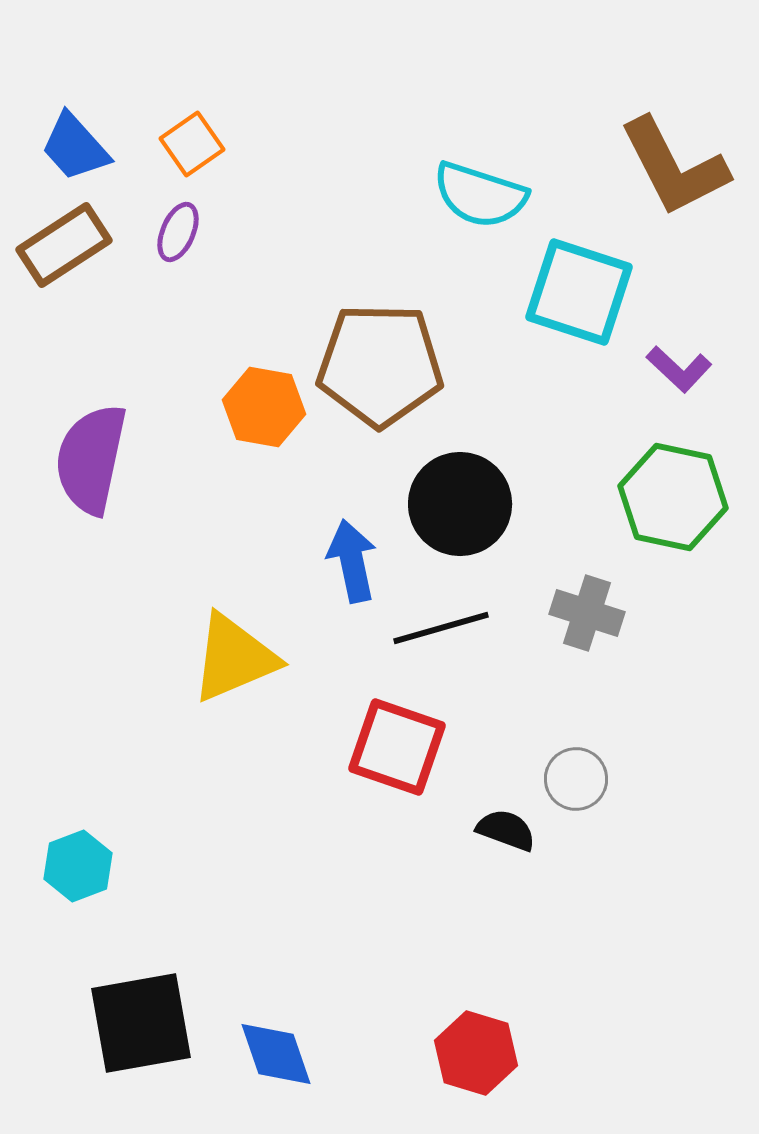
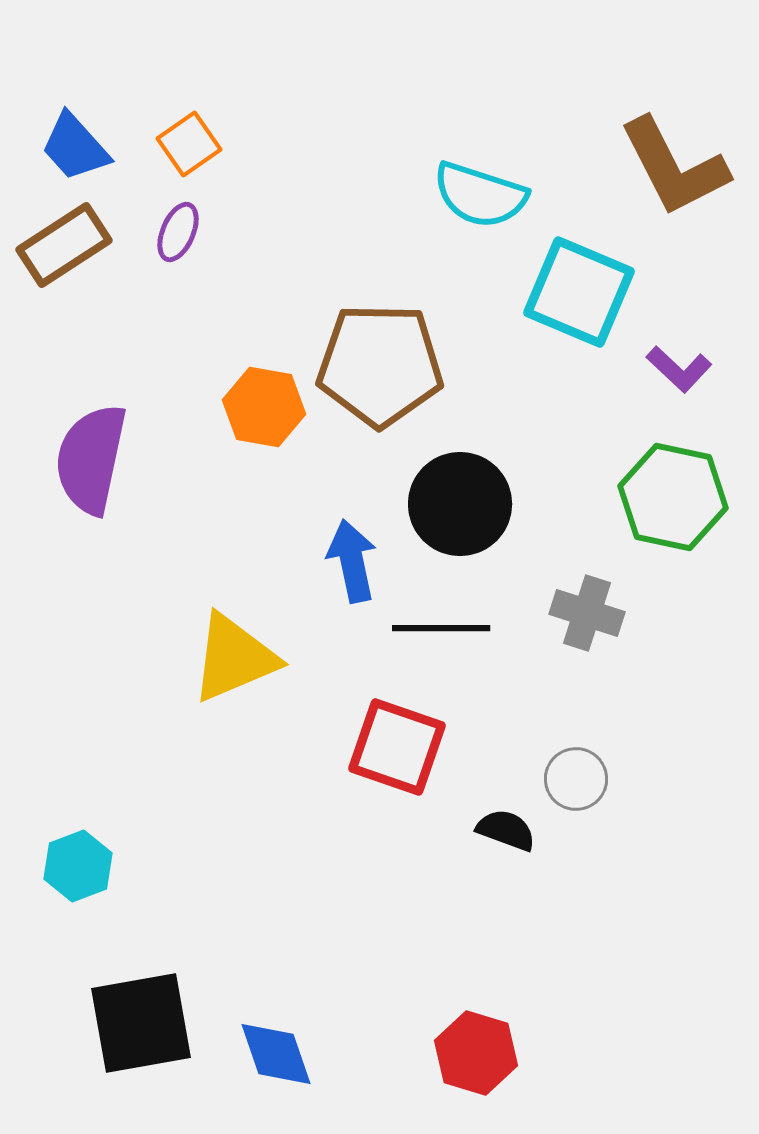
orange square: moved 3 px left
cyan square: rotated 5 degrees clockwise
black line: rotated 16 degrees clockwise
